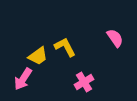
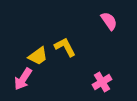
pink semicircle: moved 6 px left, 17 px up
pink cross: moved 18 px right
